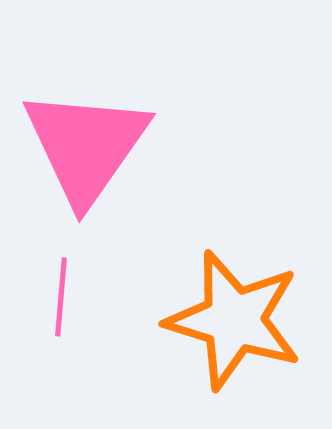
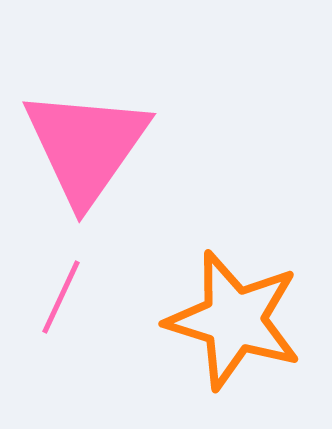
pink line: rotated 20 degrees clockwise
